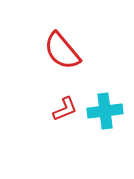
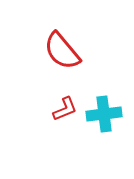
cyan cross: moved 1 px left, 3 px down
